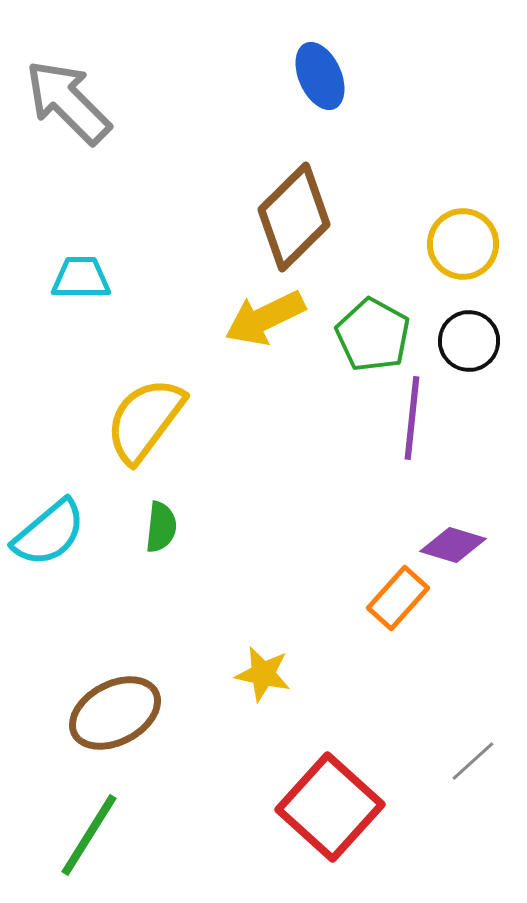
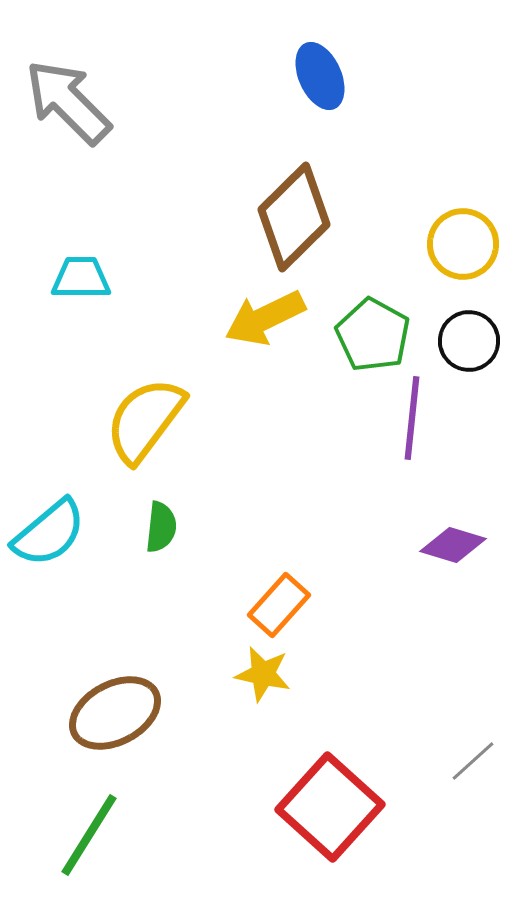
orange rectangle: moved 119 px left, 7 px down
